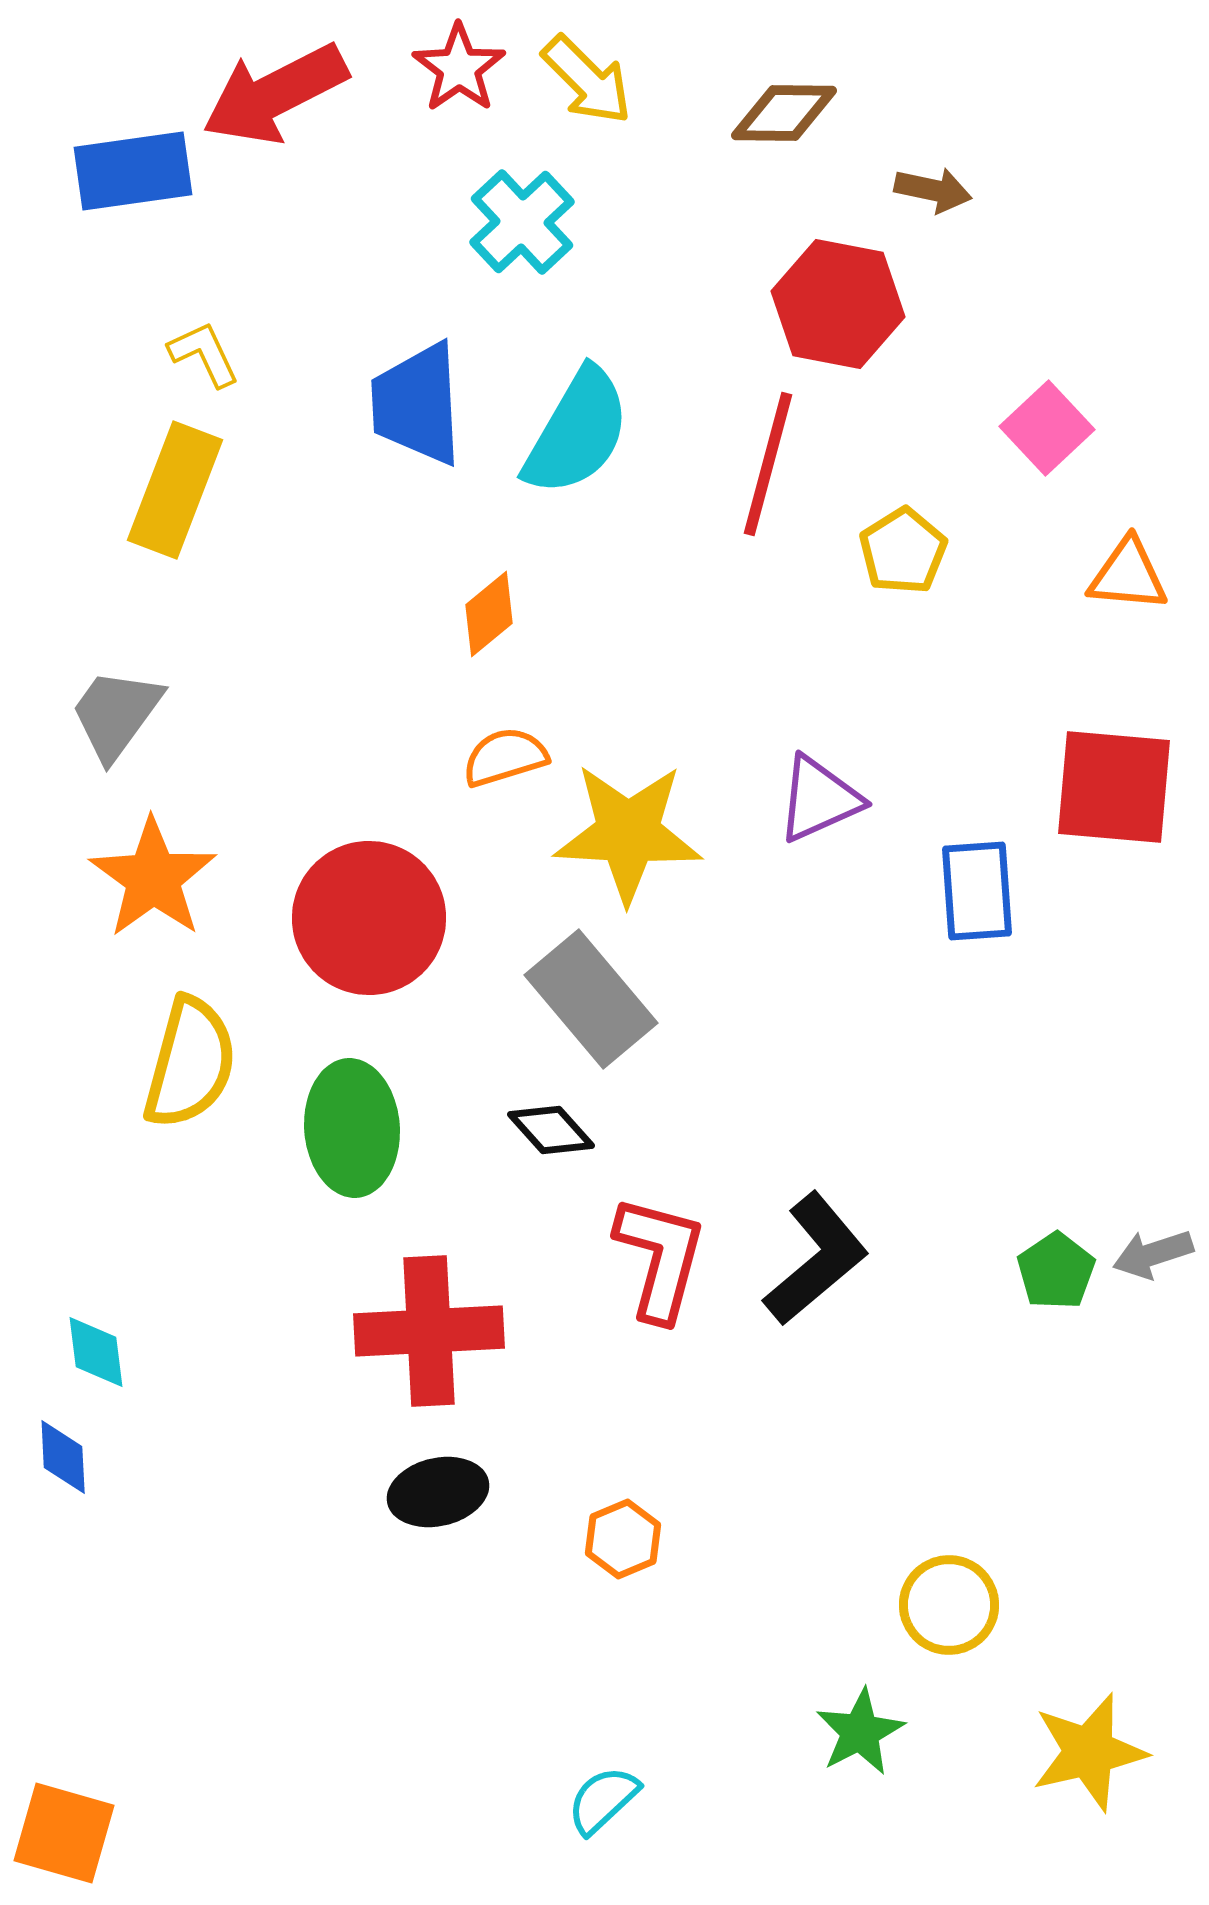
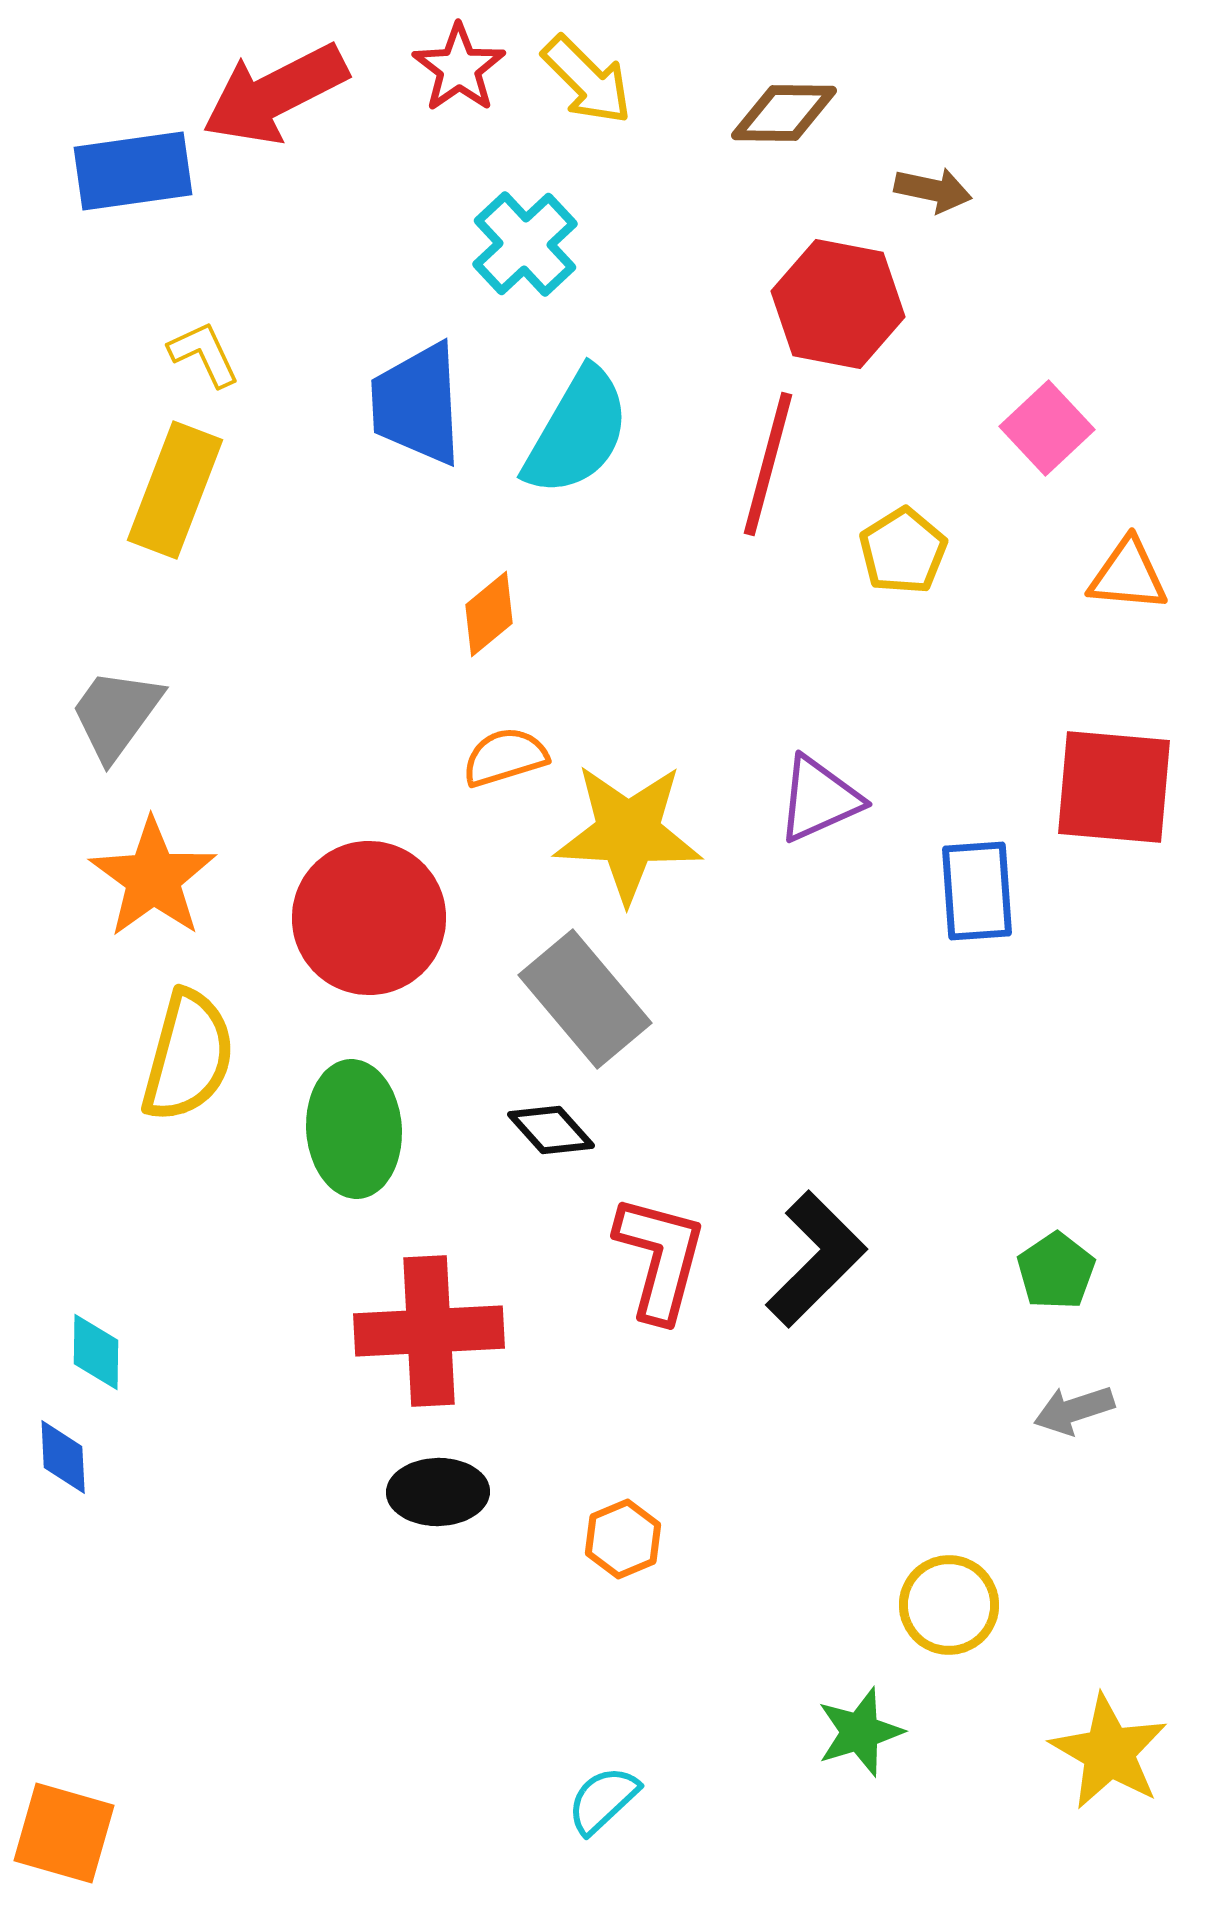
cyan cross at (522, 222): moved 3 px right, 22 px down
gray rectangle at (591, 999): moved 6 px left
yellow semicircle at (190, 1063): moved 2 px left, 7 px up
green ellipse at (352, 1128): moved 2 px right, 1 px down
gray arrow at (1153, 1254): moved 79 px left, 156 px down
black L-shape at (816, 1259): rotated 5 degrees counterclockwise
cyan diamond at (96, 1352): rotated 8 degrees clockwise
black ellipse at (438, 1492): rotated 12 degrees clockwise
green star at (860, 1732): rotated 10 degrees clockwise
yellow star at (1089, 1752): moved 20 px right; rotated 29 degrees counterclockwise
